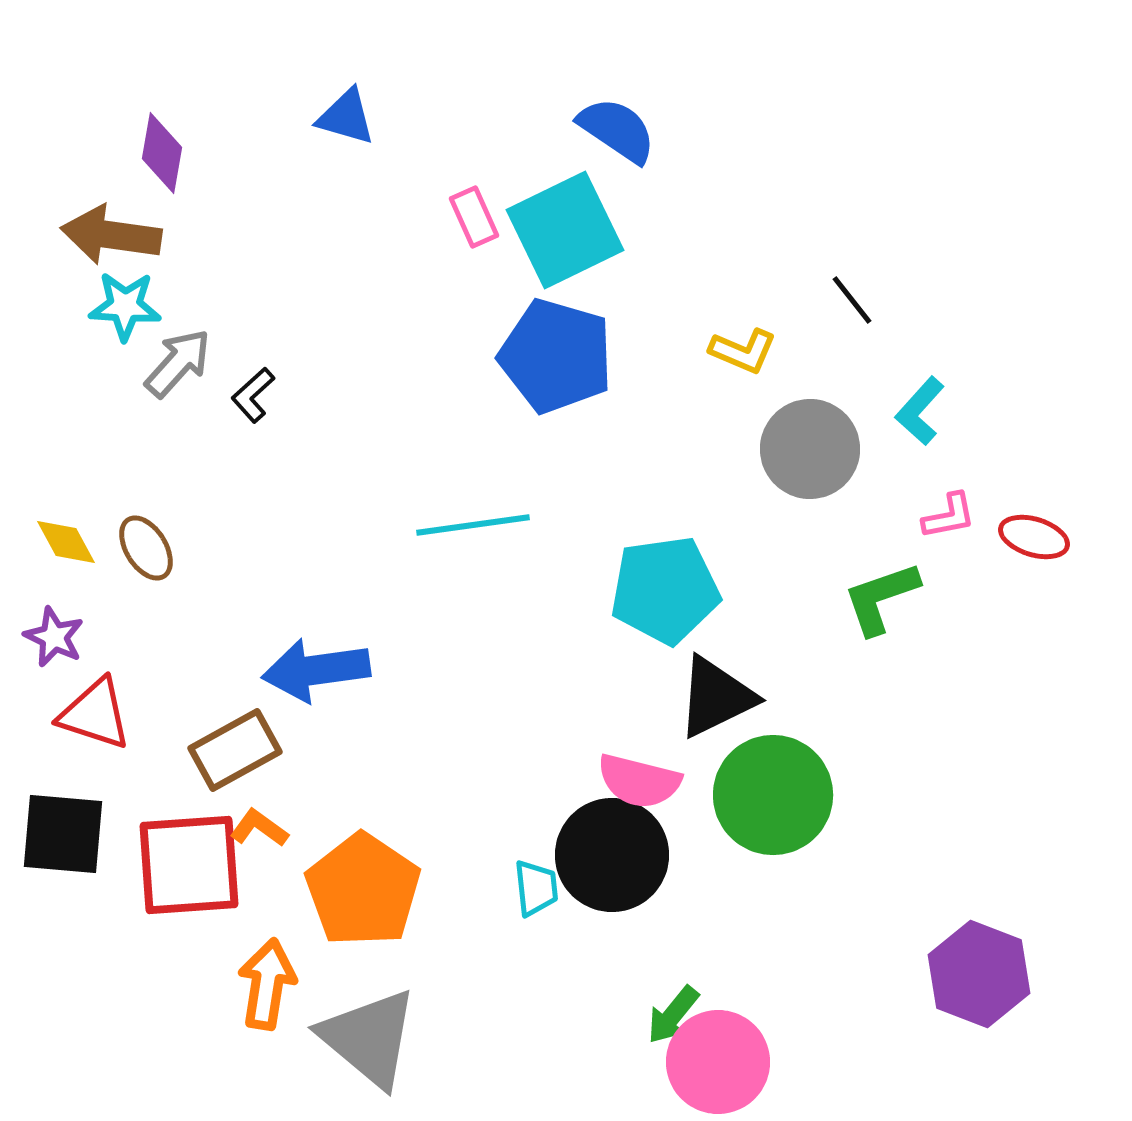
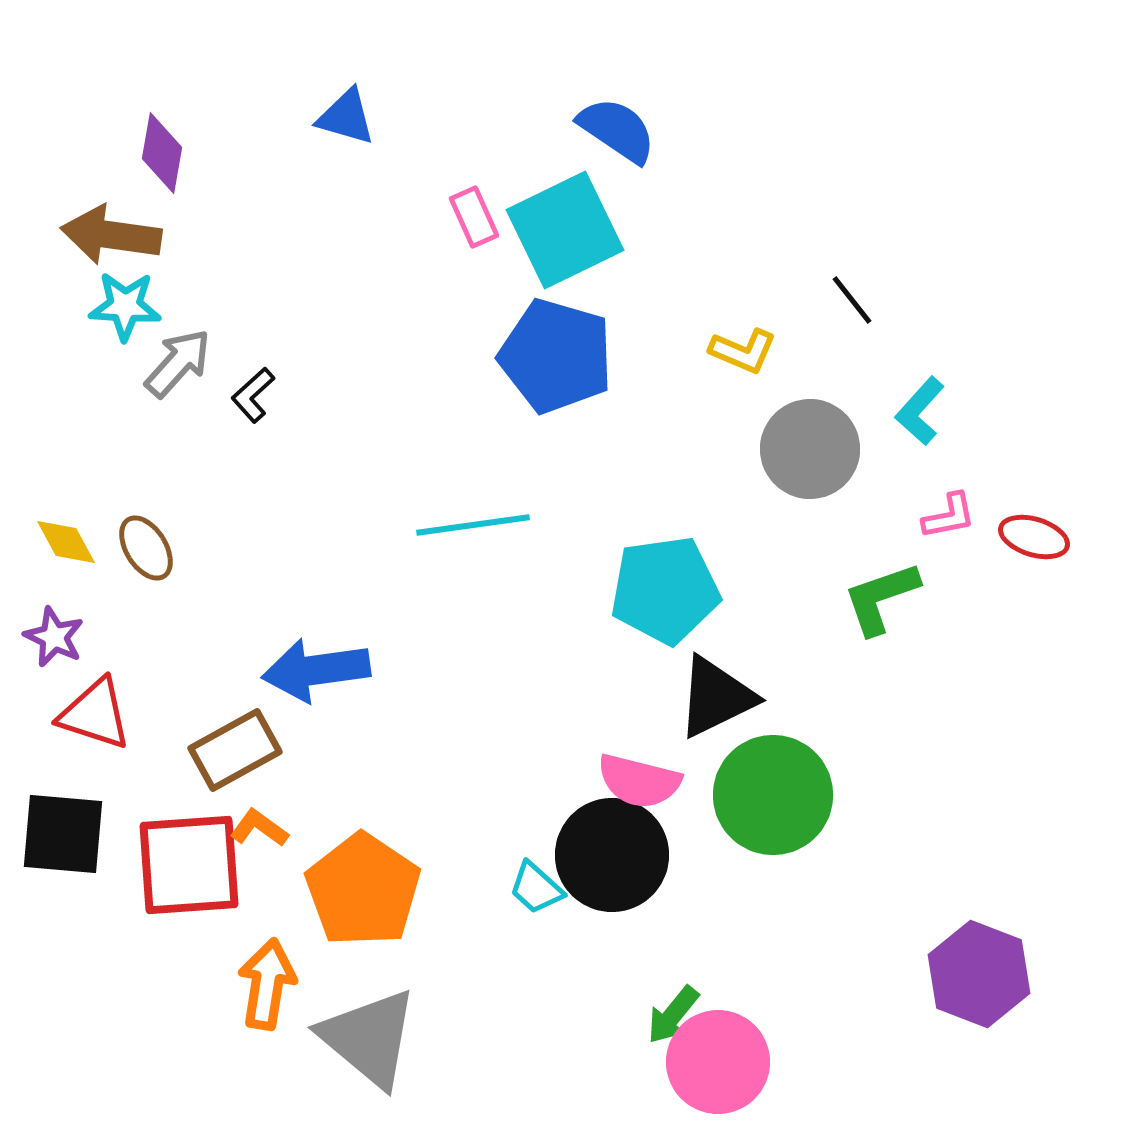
cyan trapezoid: rotated 138 degrees clockwise
